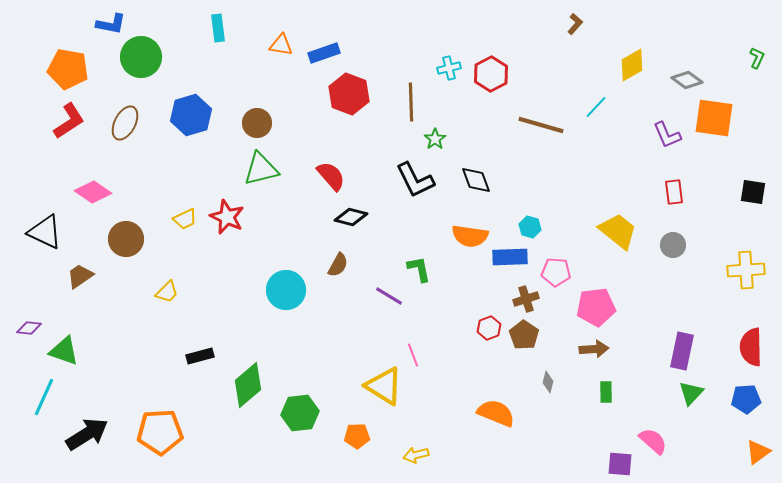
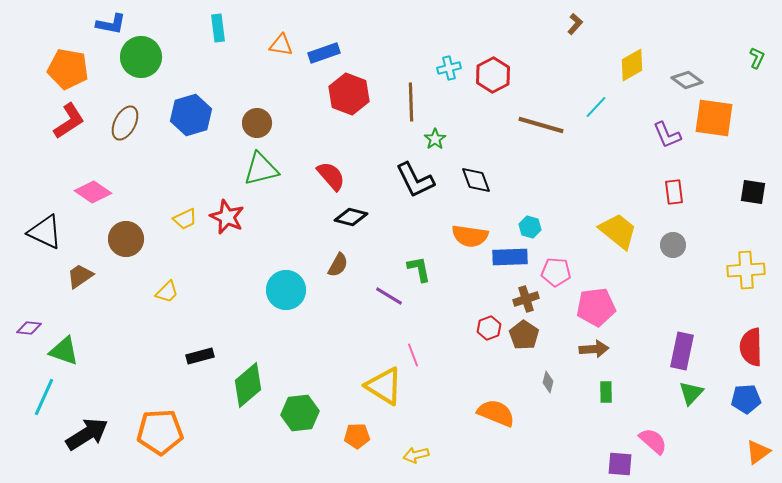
red hexagon at (491, 74): moved 2 px right, 1 px down
